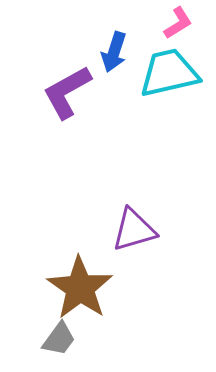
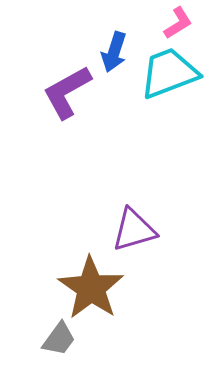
cyan trapezoid: rotated 8 degrees counterclockwise
brown star: moved 11 px right
